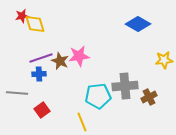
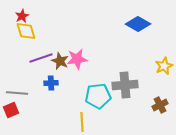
red star: rotated 16 degrees counterclockwise
yellow diamond: moved 9 px left, 7 px down
pink star: moved 2 px left, 3 px down
yellow star: moved 6 px down; rotated 18 degrees counterclockwise
blue cross: moved 12 px right, 9 px down
gray cross: moved 1 px up
brown cross: moved 11 px right, 8 px down
red square: moved 31 px left; rotated 14 degrees clockwise
yellow line: rotated 18 degrees clockwise
